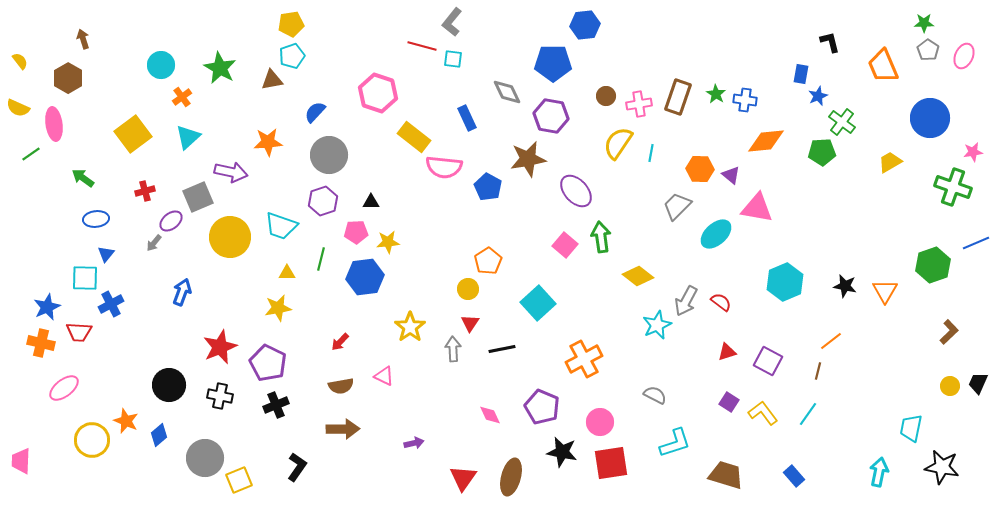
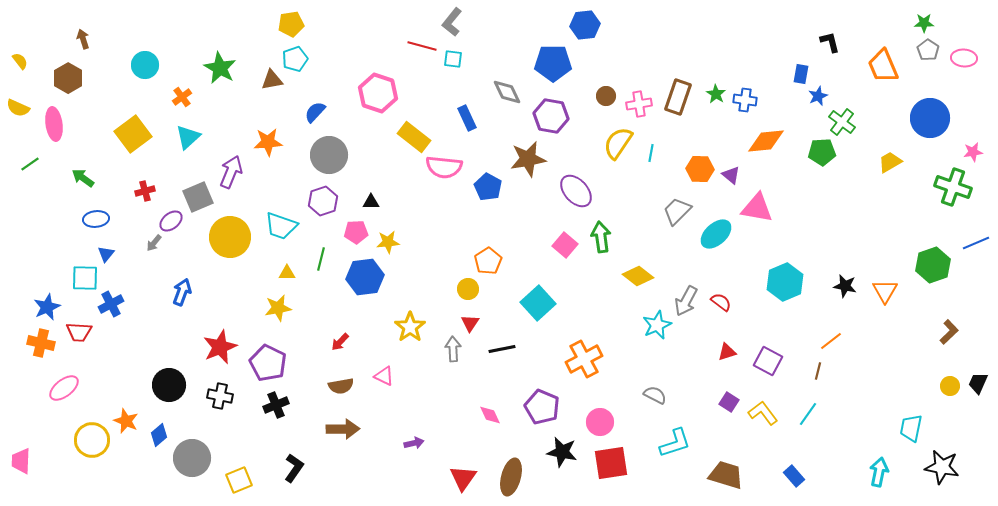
cyan pentagon at (292, 56): moved 3 px right, 3 px down
pink ellipse at (964, 56): moved 2 px down; rotated 70 degrees clockwise
cyan circle at (161, 65): moved 16 px left
green line at (31, 154): moved 1 px left, 10 px down
purple arrow at (231, 172): rotated 80 degrees counterclockwise
gray trapezoid at (677, 206): moved 5 px down
gray circle at (205, 458): moved 13 px left
black L-shape at (297, 467): moved 3 px left, 1 px down
